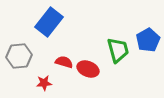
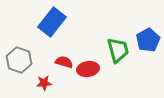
blue rectangle: moved 3 px right
gray hexagon: moved 4 px down; rotated 25 degrees clockwise
red ellipse: rotated 30 degrees counterclockwise
